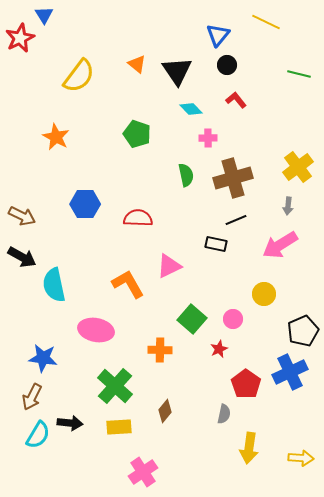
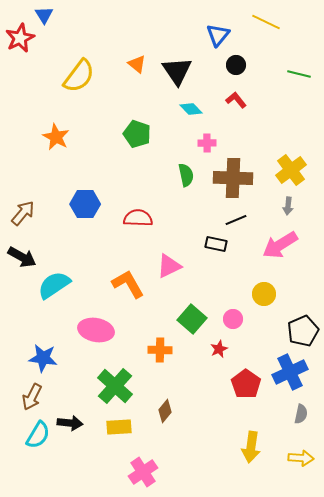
black circle at (227, 65): moved 9 px right
pink cross at (208, 138): moved 1 px left, 5 px down
yellow cross at (298, 167): moved 7 px left, 3 px down
brown cross at (233, 178): rotated 18 degrees clockwise
brown arrow at (22, 216): moved 1 px right, 3 px up; rotated 76 degrees counterclockwise
cyan semicircle at (54, 285): rotated 68 degrees clockwise
gray semicircle at (224, 414): moved 77 px right
yellow arrow at (249, 448): moved 2 px right, 1 px up
